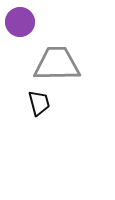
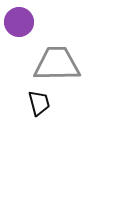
purple circle: moved 1 px left
